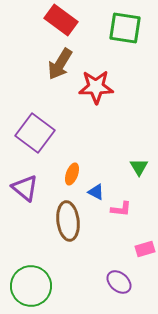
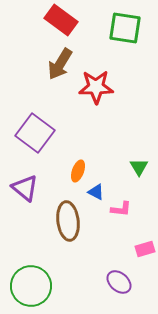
orange ellipse: moved 6 px right, 3 px up
